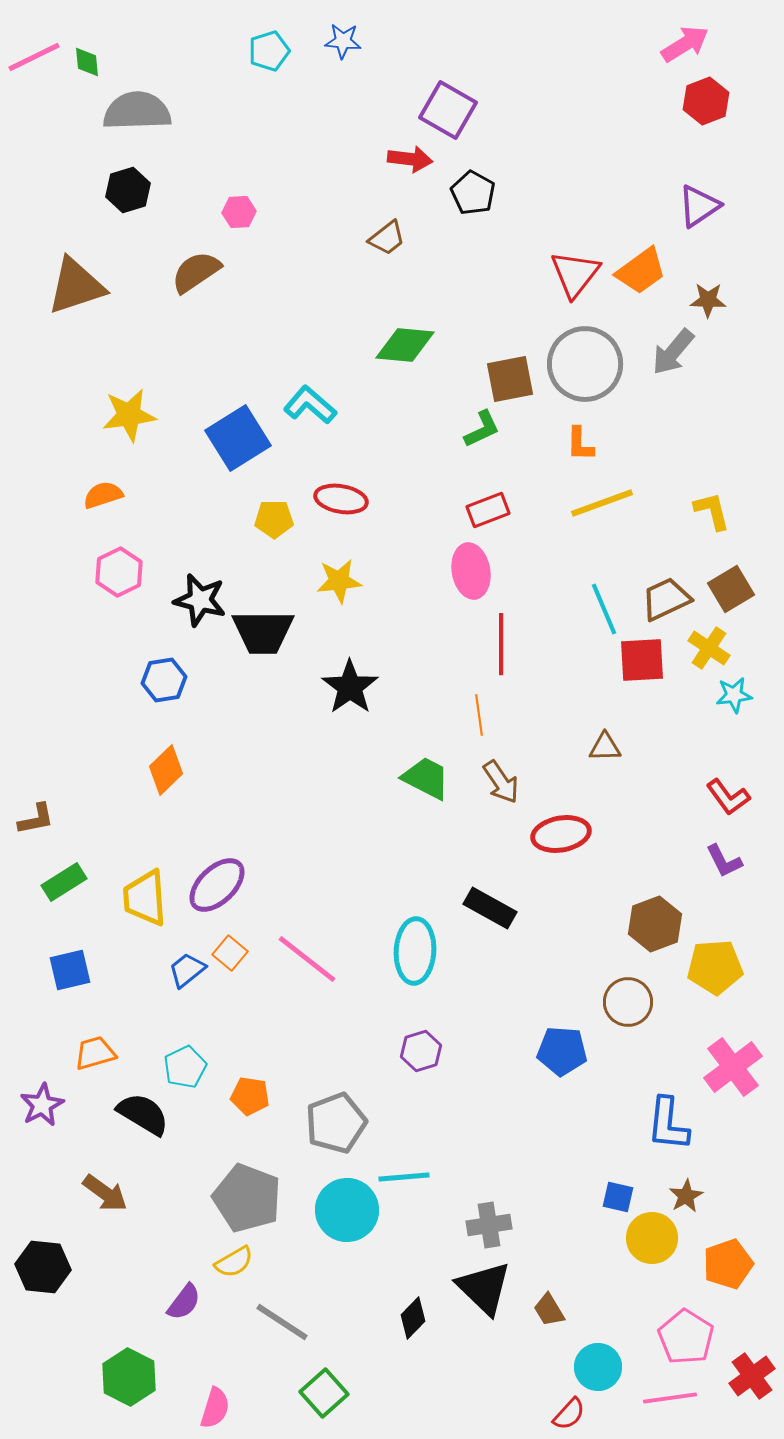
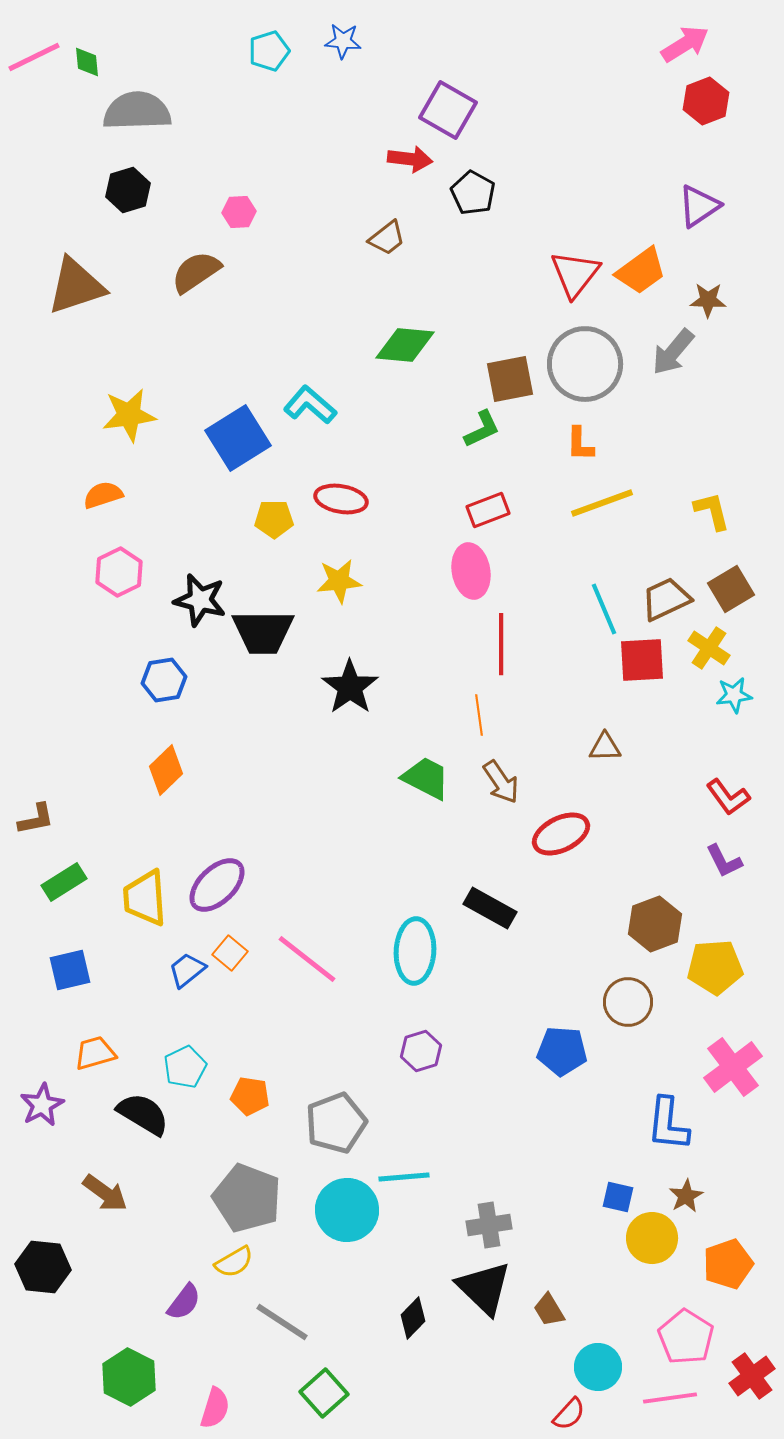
red ellipse at (561, 834): rotated 16 degrees counterclockwise
